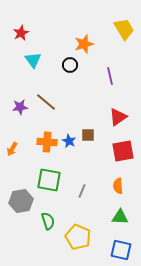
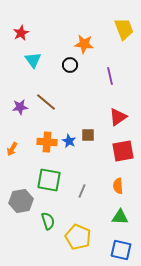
yellow trapezoid: rotated 10 degrees clockwise
orange star: rotated 24 degrees clockwise
